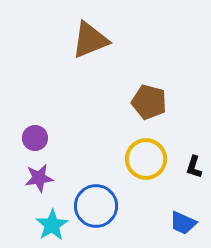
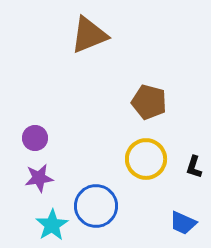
brown triangle: moved 1 px left, 5 px up
